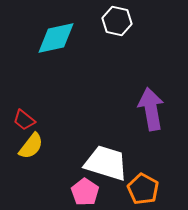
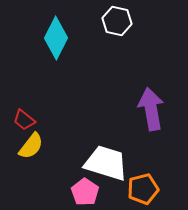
cyan diamond: rotated 51 degrees counterclockwise
orange pentagon: rotated 28 degrees clockwise
